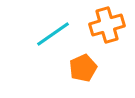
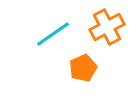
orange cross: moved 2 px down; rotated 12 degrees counterclockwise
